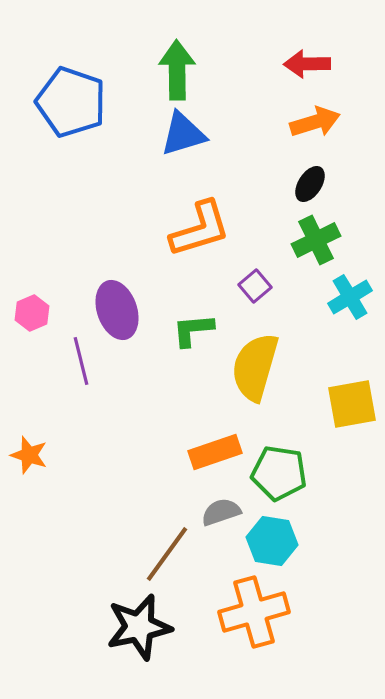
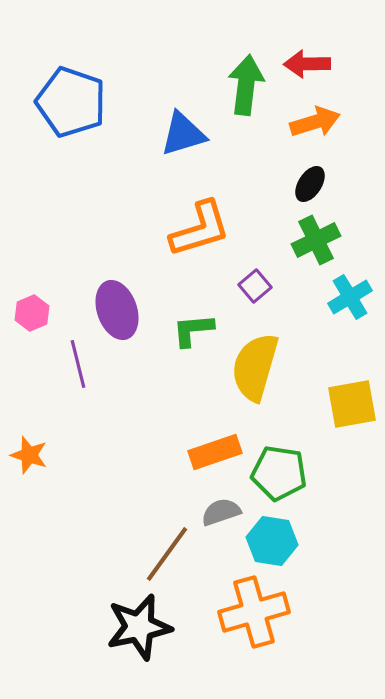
green arrow: moved 69 px right, 15 px down; rotated 8 degrees clockwise
purple line: moved 3 px left, 3 px down
